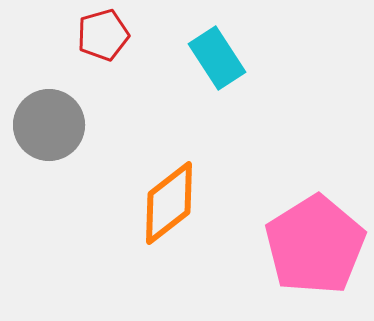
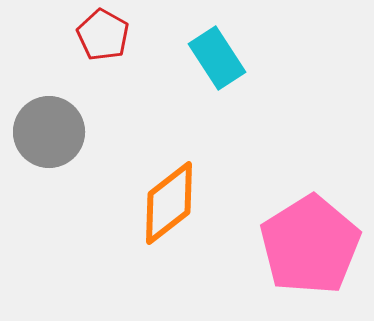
red pentagon: rotated 27 degrees counterclockwise
gray circle: moved 7 px down
pink pentagon: moved 5 px left
